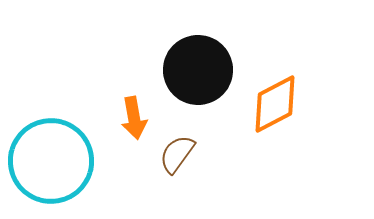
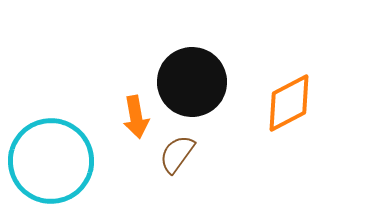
black circle: moved 6 px left, 12 px down
orange diamond: moved 14 px right, 1 px up
orange arrow: moved 2 px right, 1 px up
